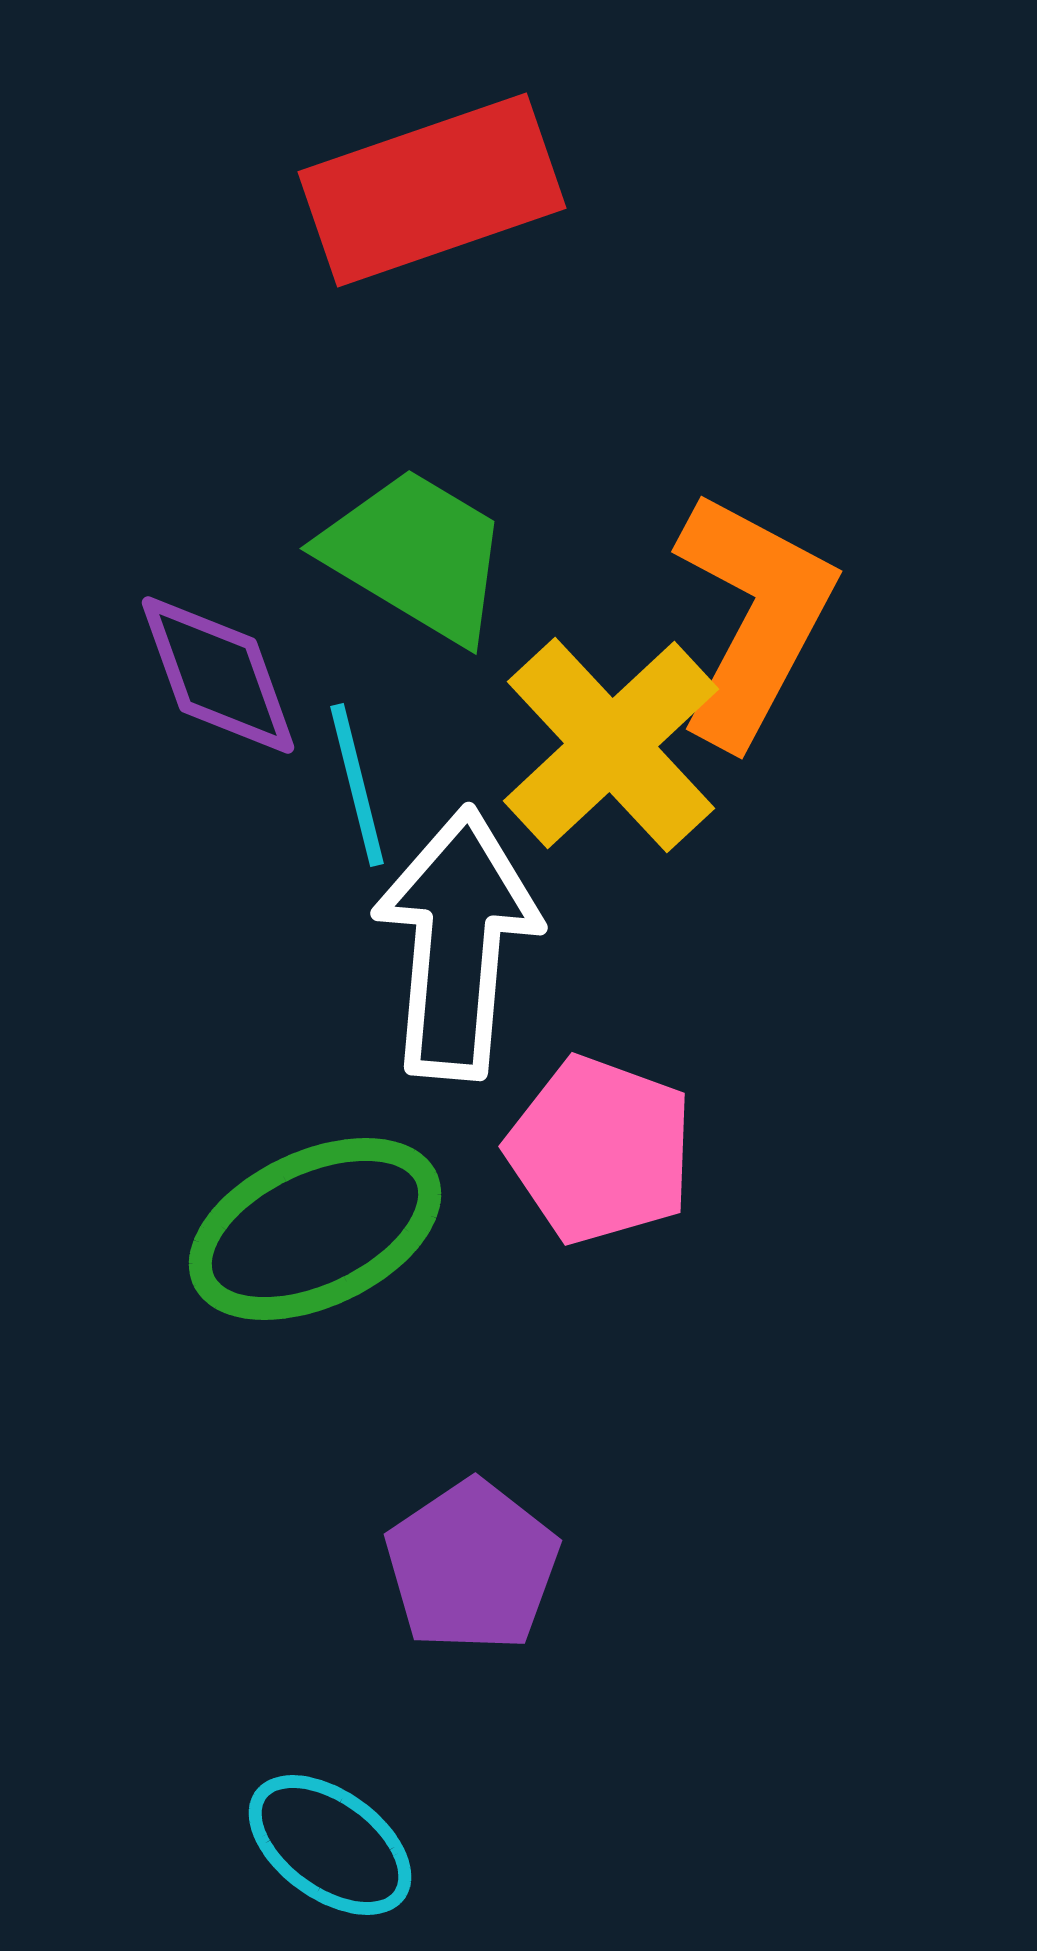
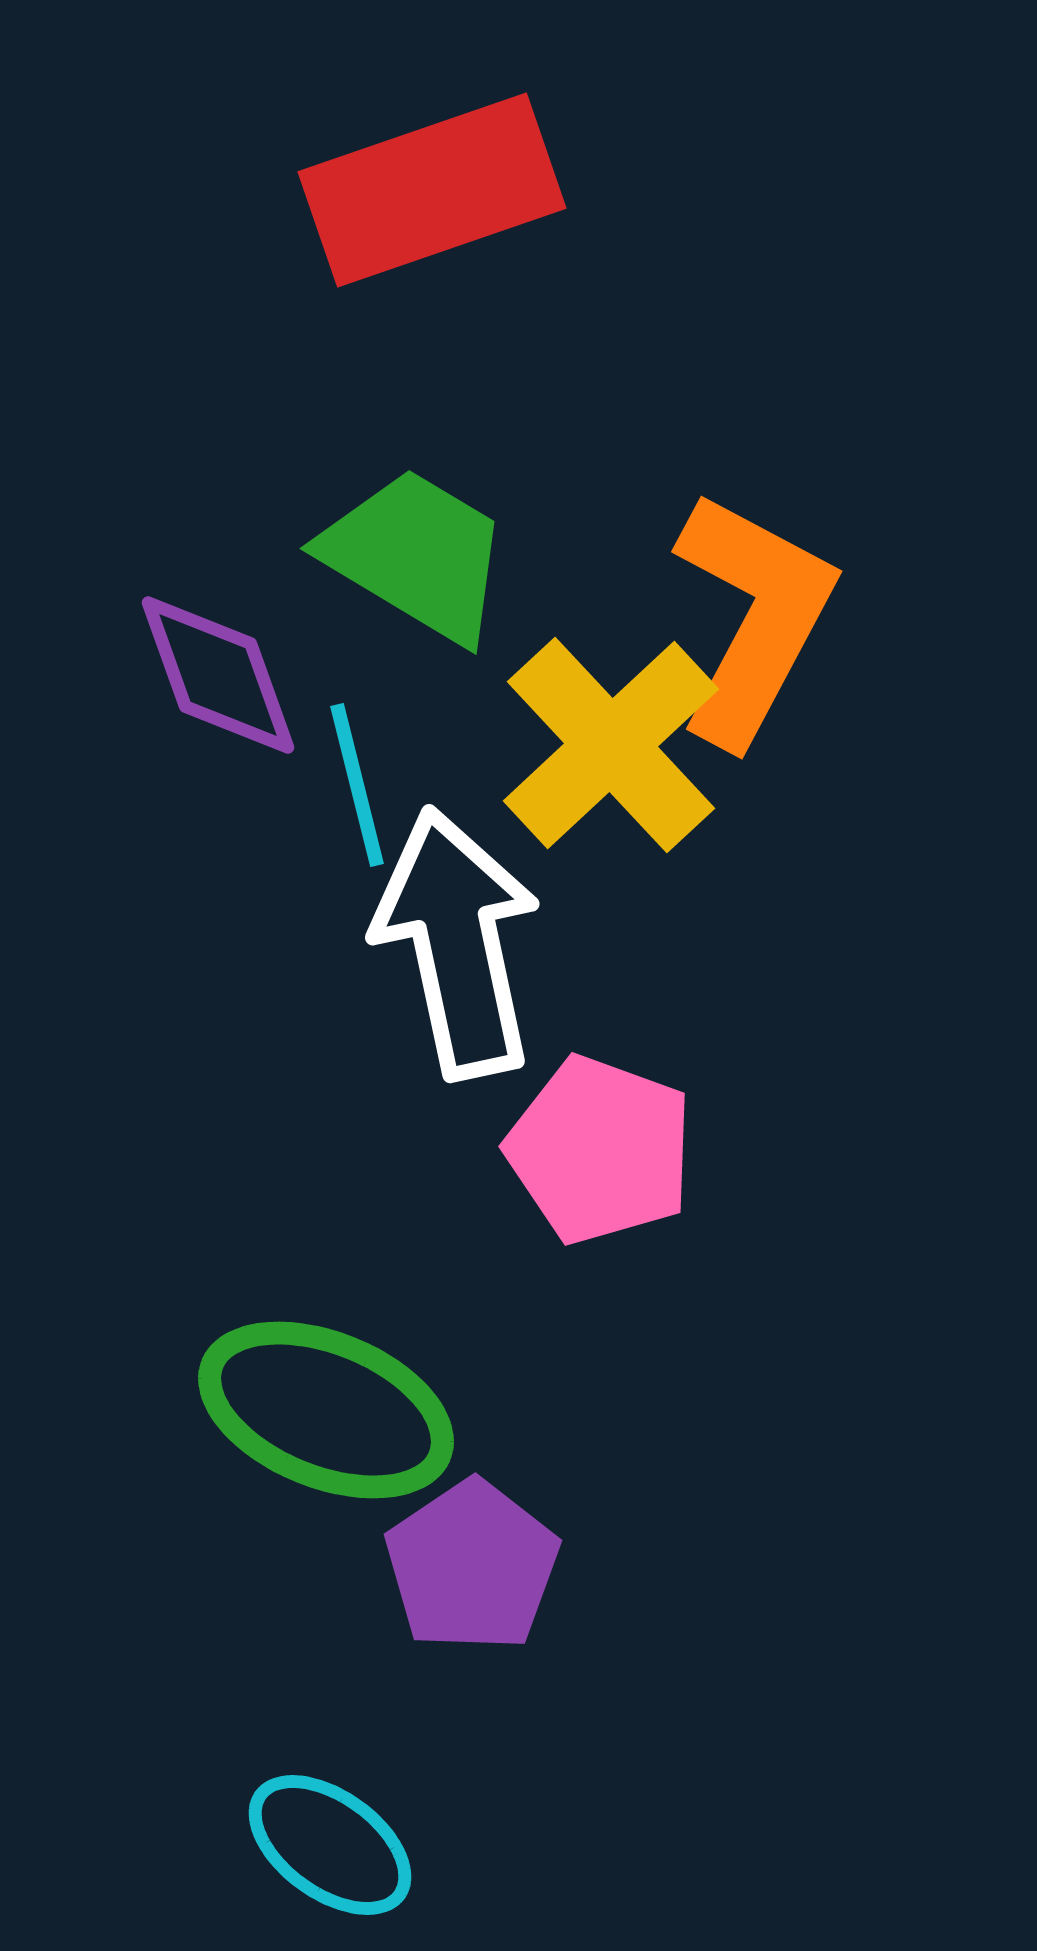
white arrow: rotated 17 degrees counterclockwise
green ellipse: moved 11 px right, 181 px down; rotated 47 degrees clockwise
